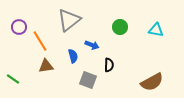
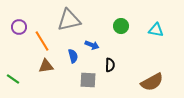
gray triangle: rotated 25 degrees clockwise
green circle: moved 1 px right, 1 px up
orange line: moved 2 px right
black semicircle: moved 1 px right
gray square: rotated 18 degrees counterclockwise
